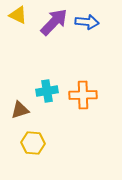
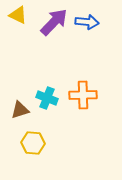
cyan cross: moved 7 px down; rotated 30 degrees clockwise
